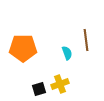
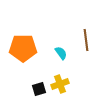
cyan semicircle: moved 6 px left; rotated 16 degrees counterclockwise
